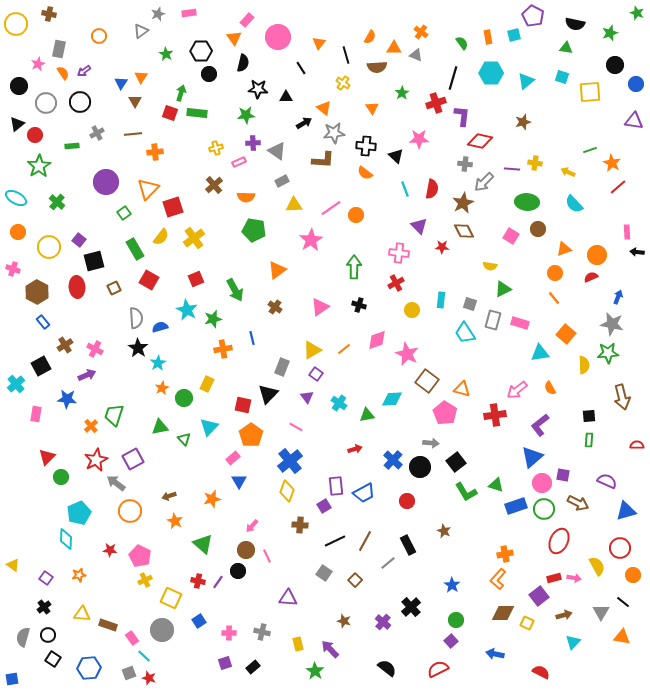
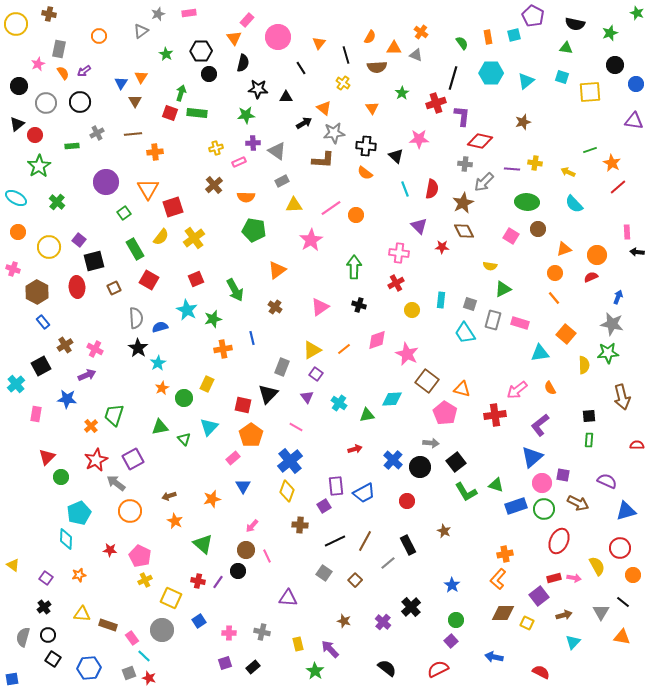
orange triangle at (148, 189): rotated 15 degrees counterclockwise
blue triangle at (239, 481): moved 4 px right, 5 px down
blue arrow at (495, 654): moved 1 px left, 3 px down
